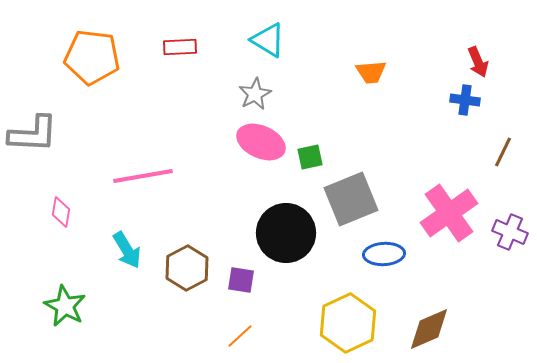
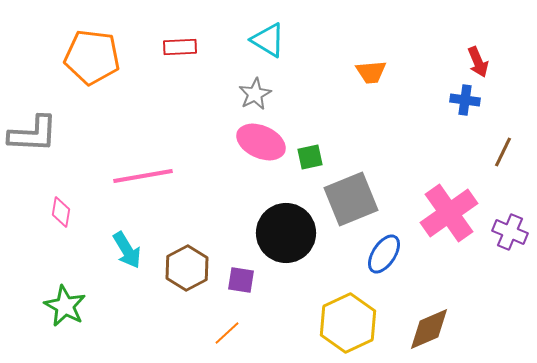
blue ellipse: rotated 54 degrees counterclockwise
orange line: moved 13 px left, 3 px up
